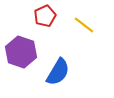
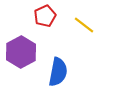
purple hexagon: rotated 12 degrees clockwise
blue semicircle: rotated 20 degrees counterclockwise
